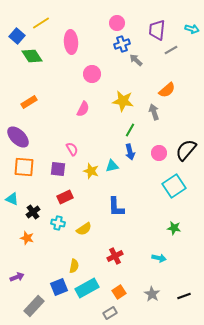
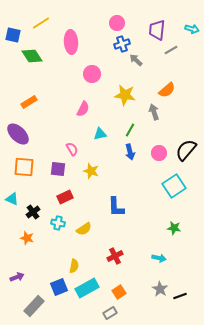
blue square at (17, 36): moved 4 px left, 1 px up; rotated 28 degrees counterclockwise
yellow star at (123, 101): moved 2 px right, 6 px up
purple ellipse at (18, 137): moved 3 px up
cyan triangle at (112, 166): moved 12 px left, 32 px up
gray star at (152, 294): moved 8 px right, 5 px up
black line at (184, 296): moved 4 px left
